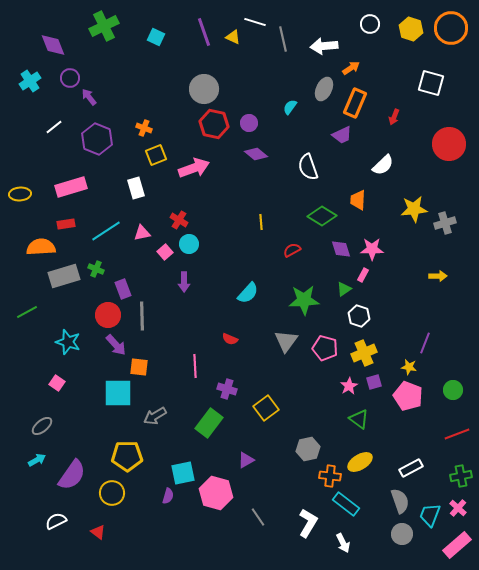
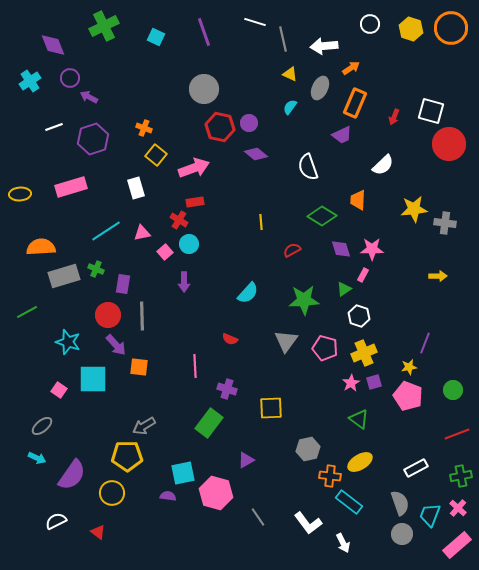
yellow triangle at (233, 37): moved 57 px right, 37 px down
white square at (431, 83): moved 28 px down
gray ellipse at (324, 89): moved 4 px left, 1 px up
purple arrow at (89, 97): rotated 24 degrees counterclockwise
red hexagon at (214, 124): moved 6 px right, 3 px down
white line at (54, 127): rotated 18 degrees clockwise
purple hexagon at (97, 139): moved 4 px left; rotated 20 degrees clockwise
yellow square at (156, 155): rotated 30 degrees counterclockwise
gray cross at (445, 223): rotated 25 degrees clockwise
red rectangle at (66, 224): moved 129 px right, 22 px up
purple rectangle at (123, 289): moved 5 px up; rotated 30 degrees clockwise
yellow star at (409, 367): rotated 21 degrees counterclockwise
pink square at (57, 383): moved 2 px right, 7 px down
pink star at (349, 386): moved 2 px right, 3 px up
cyan square at (118, 393): moved 25 px left, 14 px up
yellow square at (266, 408): moved 5 px right; rotated 35 degrees clockwise
gray arrow at (155, 416): moved 11 px left, 10 px down
cyan arrow at (37, 460): moved 2 px up; rotated 54 degrees clockwise
white rectangle at (411, 468): moved 5 px right
purple semicircle at (168, 496): rotated 98 degrees counterclockwise
gray semicircle at (400, 501): moved 2 px down
cyan rectangle at (346, 504): moved 3 px right, 2 px up
white L-shape at (308, 523): rotated 112 degrees clockwise
